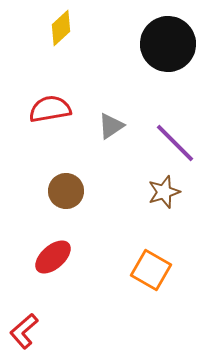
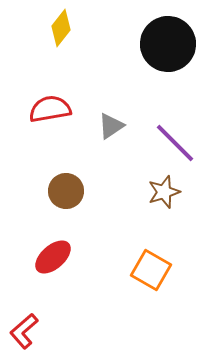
yellow diamond: rotated 9 degrees counterclockwise
